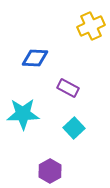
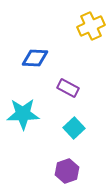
purple hexagon: moved 17 px right; rotated 10 degrees clockwise
